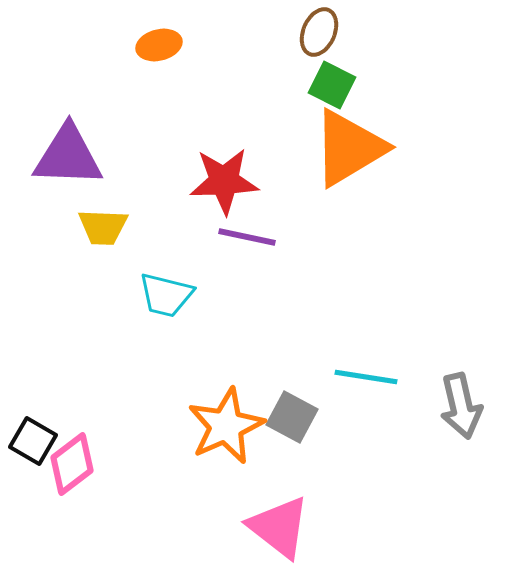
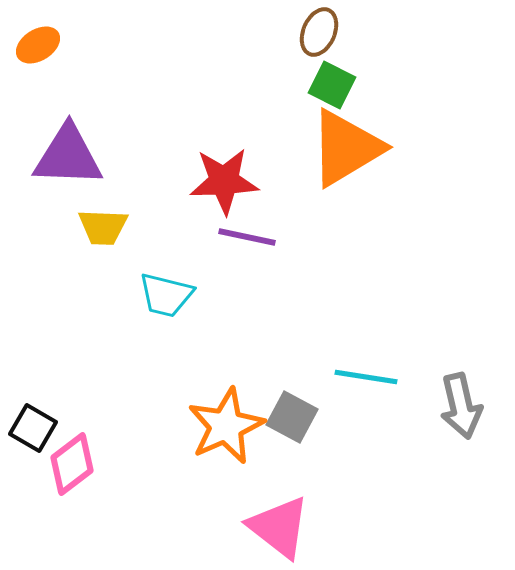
orange ellipse: moved 121 px left; rotated 18 degrees counterclockwise
orange triangle: moved 3 px left
black square: moved 13 px up
